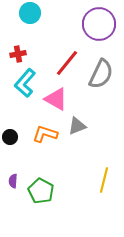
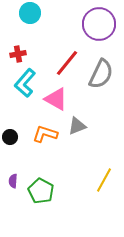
yellow line: rotated 15 degrees clockwise
